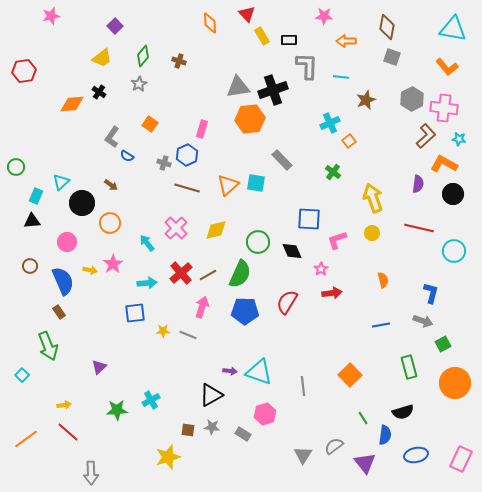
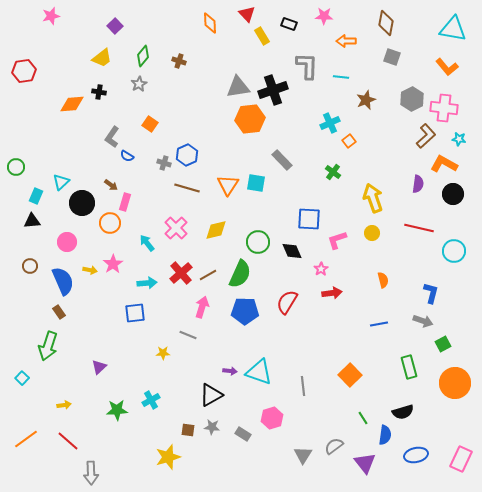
brown diamond at (387, 27): moved 1 px left, 4 px up
black rectangle at (289, 40): moved 16 px up; rotated 21 degrees clockwise
black cross at (99, 92): rotated 24 degrees counterclockwise
pink rectangle at (202, 129): moved 77 px left, 73 px down
orange triangle at (228, 185): rotated 15 degrees counterclockwise
blue line at (381, 325): moved 2 px left, 1 px up
yellow star at (163, 331): moved 22 px down
green arrow at (48, 346): rotated 40 degrees clockwise
cyan square at (22, 375): moved 3 px down
pink hexagon at (265, 414): moved 7 px right, 4 px down
red line at (68, 432): moved 9 px down
